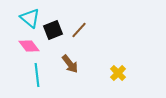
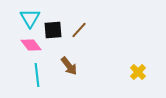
cyan triangle: rotated 20 degrees clockwise
black square: rotated 18 degrees clockwise
pink diamond: moved 2 px right, 1 px up
brown arrow: moved 1 px left, 2 px down
yellow cross: moved 20 px right, 1 px up
